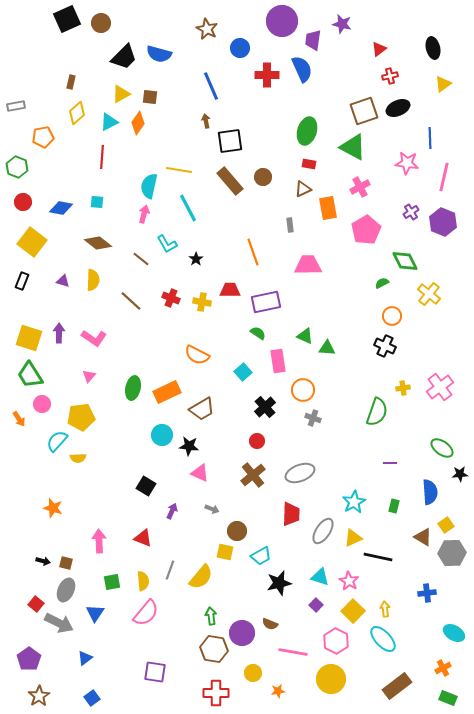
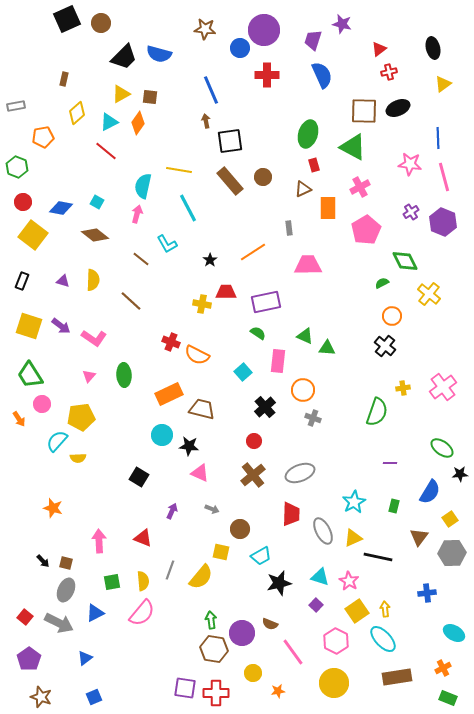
purple circle at (282, 21): moved 18 px left, 9 px down
brown star at (207, 29): moved 2 px left; rotated 20 degrees counterclockwise
purple trapezoid at (313, 40): rotated 10 degrees clockwise
blue semicircle at (302, 69): moved 20 px right, 6 px down
red cross at (390, 76): moved 1 px left, 4 px up
brown rectangle at (71, 82): moved 7 px left, 3 px up
blue line at (211, 86): moved 4 px down
brown square at (364, 111): rotated 20 degrees clockwise
green ellipse at (307, 131): moved 1 px right, 3 px down
blue line at (430, 138): moved 8 px right
red line at (102, 157): moved 4 px right, 6 px up; rotated 55 degrees counterclockwise
pink star at (407, 163): moved 3 px right, 1 px down
red rectangle at (309, 164): moved 5 px right, 1 px down; rotated 64 degrees clockwise
pink line at (444, 177): rotated 28 degrees counterclockwise
cyan semicircle at (149, 186): moved 6 px left
cyan square at (97, 202): rotated 24 degrees clockwise
orange rectangle at (328, 208): rotated 10 degrees clockwise
pink arrow at (144, 214): moved 7 px left
gray rectangle at (290, 225): moved 1 px left, 3 px down
yellow square at (32, 242): moved 1 px right, 7 px up
brown diamond at (98, 243): moved 3 px left, 8 px up
orange line at (253, 252): rotated 76 degrees clockwise
black star at (196, 259): moved 14 px right, 1 px down
red trapezoid at (230, 290): moved 4 px left, 2 px down
red cross at (171, 298): moved 44 px down
yellow cross at (202, 302): moved 2 px down
purple arrow at (59, 333): moved 2 px right, 7 px up; rotated 126 degrees clockwise
yellow square at (29, 338): moved 12 px up
black cross at (385, 346): rotated 15 degrees clockwise
pink rectangle at (278, 361): rotated 15 degrees clockwise
pink cross at (440, 387): moved 3 px right
green ellipse at (133, 388): moved 9 px left, 13 px up; rotated 15 degrees counterclockwise
orange rectangle at (167, 392): moved 2 px right, 2 px down
brown trapezoid at (202, 409): rotated 136 degrees counterclockwise
red circle at (257, 441): moved 3 px left
black square at (146, 486): moved 7 px left, 9 px up
blue semicircle at (430, 492): rotated 35 degrees clockwise
yellow square at (446, 525): moved 4 px right, 6 px up
brown circle at (237, 531): moved 3 px right, 2 px up
gray ellipse at (323, 531): rotated 60 degrees counterclockwise
brown triangle at (423, 537): moved 4 px left; rotated 36 degrees clockwise
yellow square at (225, 552): moved 4 px left
black arrow at (43, 561): rotated 32 degrees clockwise
red square at (36, 604): moved 11 px left, 13 px down
yellow square at (353, 611): moved 4 px right; rotated 10 degrees clockwise
blue triangle at (95, 613): rotated 30 degrees clockwise
pink semicircle at (146, 613): moved 4 px left
green arrow at (211, 616): moved 4 px down
pink line at (293, 652): rotated 44 degrees clockwise
purple square at (155, 672): moved 30 px right, 16 px down
yellow circle at (331, 679): moved 3 px right, 4 px down
brown rectangle at (397, 686): moved 9 px up; rotated 28 degrees clockwise
brown star at (39, 696): moved 2 px right, 1 px down; rotated 20 degrees counterclockwise
blue square at (92, 698): moved 2 px right, 1 px up; rotated 14 degrees clockwise
